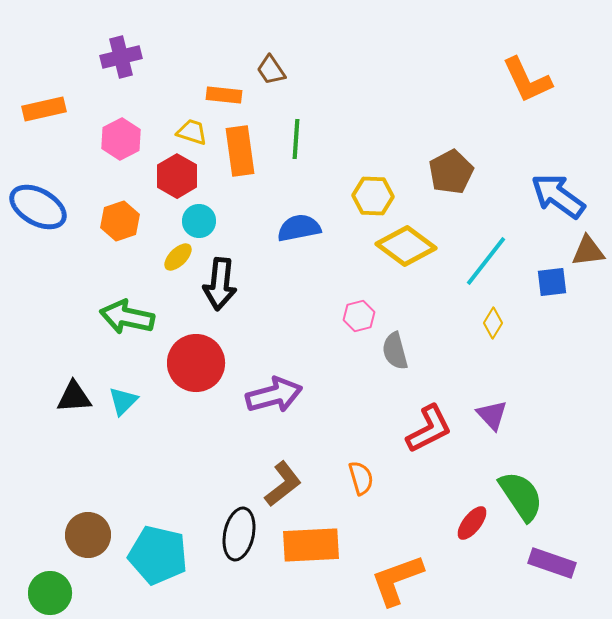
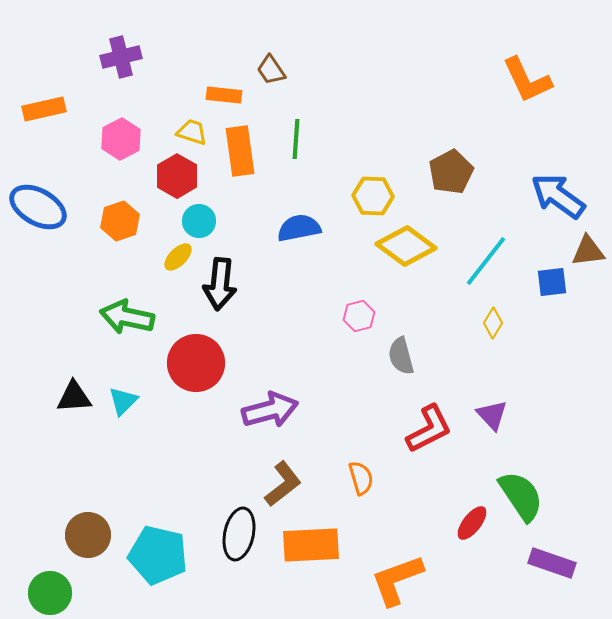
gray semicircle at (395, 351): moved 6 px right, 5 px down
purple arrow at (274, 395): moved 4 px left, 15 px down
